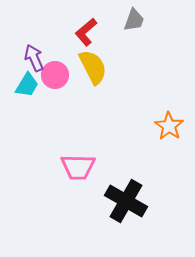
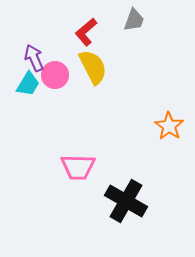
cyan trapezoid: moved 1 px right, 1 px up
